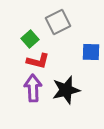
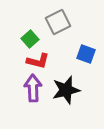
blue square: moved 5 px left, 2 px down; rotated 18 degrees clockwise
